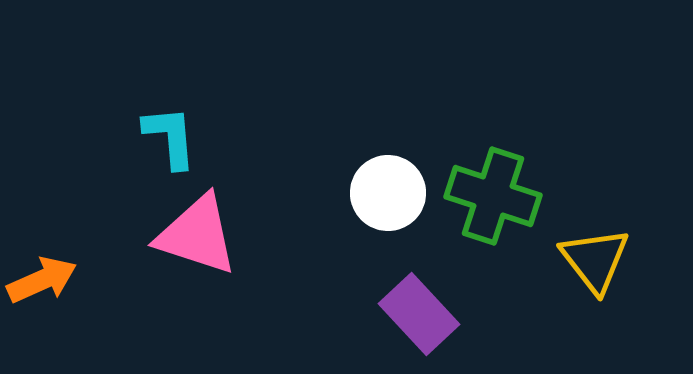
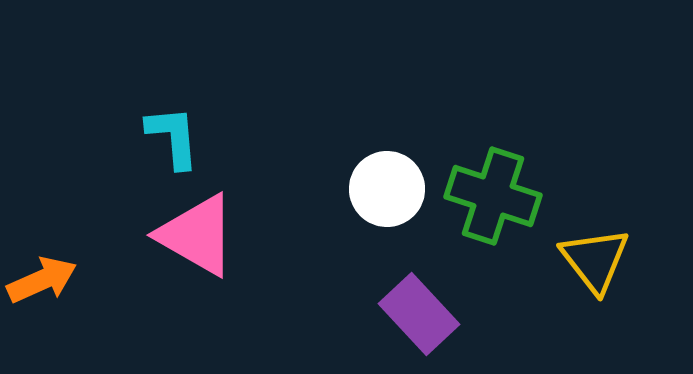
cyan L-shape: moved 3 px right
white circle: moved 1 px left, 4 px up
pink triangle: rotated 12 degrees clockwise
